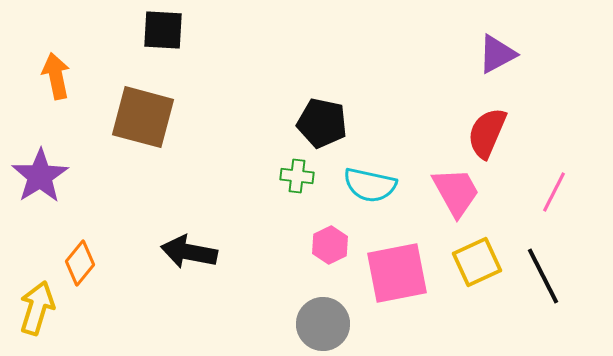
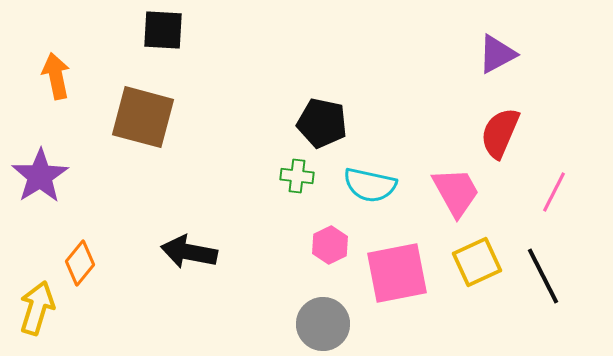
red semicircle: moved 13 px right
